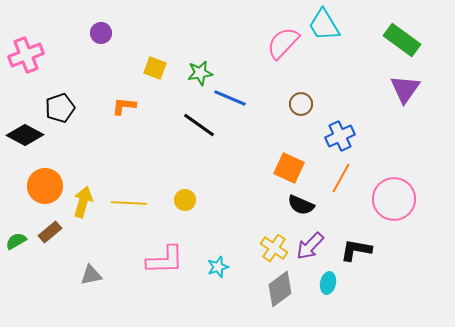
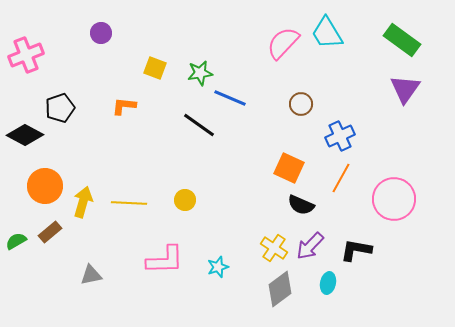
cyan trapezoid: moved 3 px right, 8 px down
